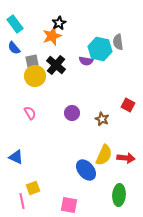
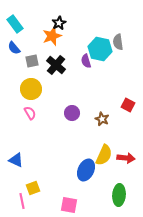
purple semicircle: rotated 64 degrees clockwise
yellow circle: moved 4 px left, 13 px down
blue triangle: moved 3 px down
blue ellipse: rotated 65 degrees clockwise
